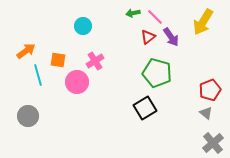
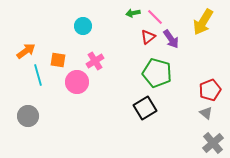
purple arrow: moved 2 px down
